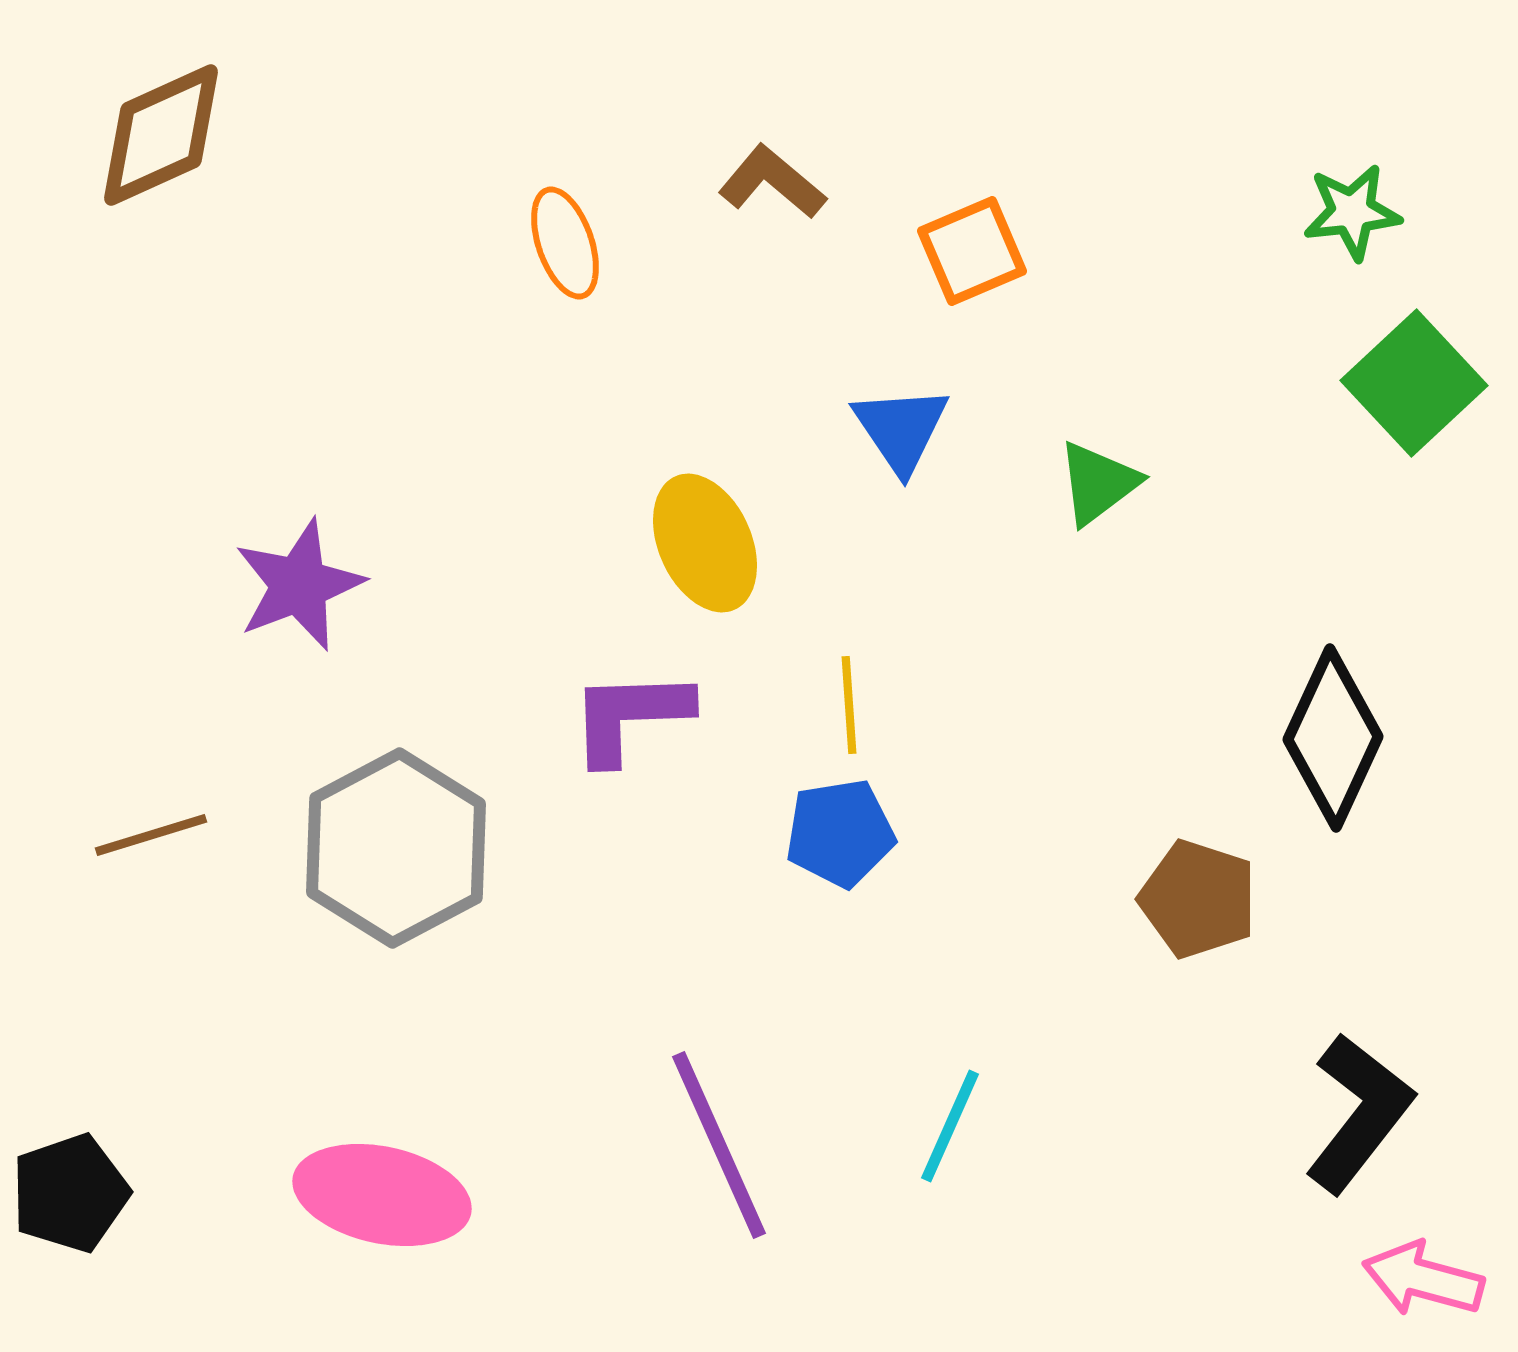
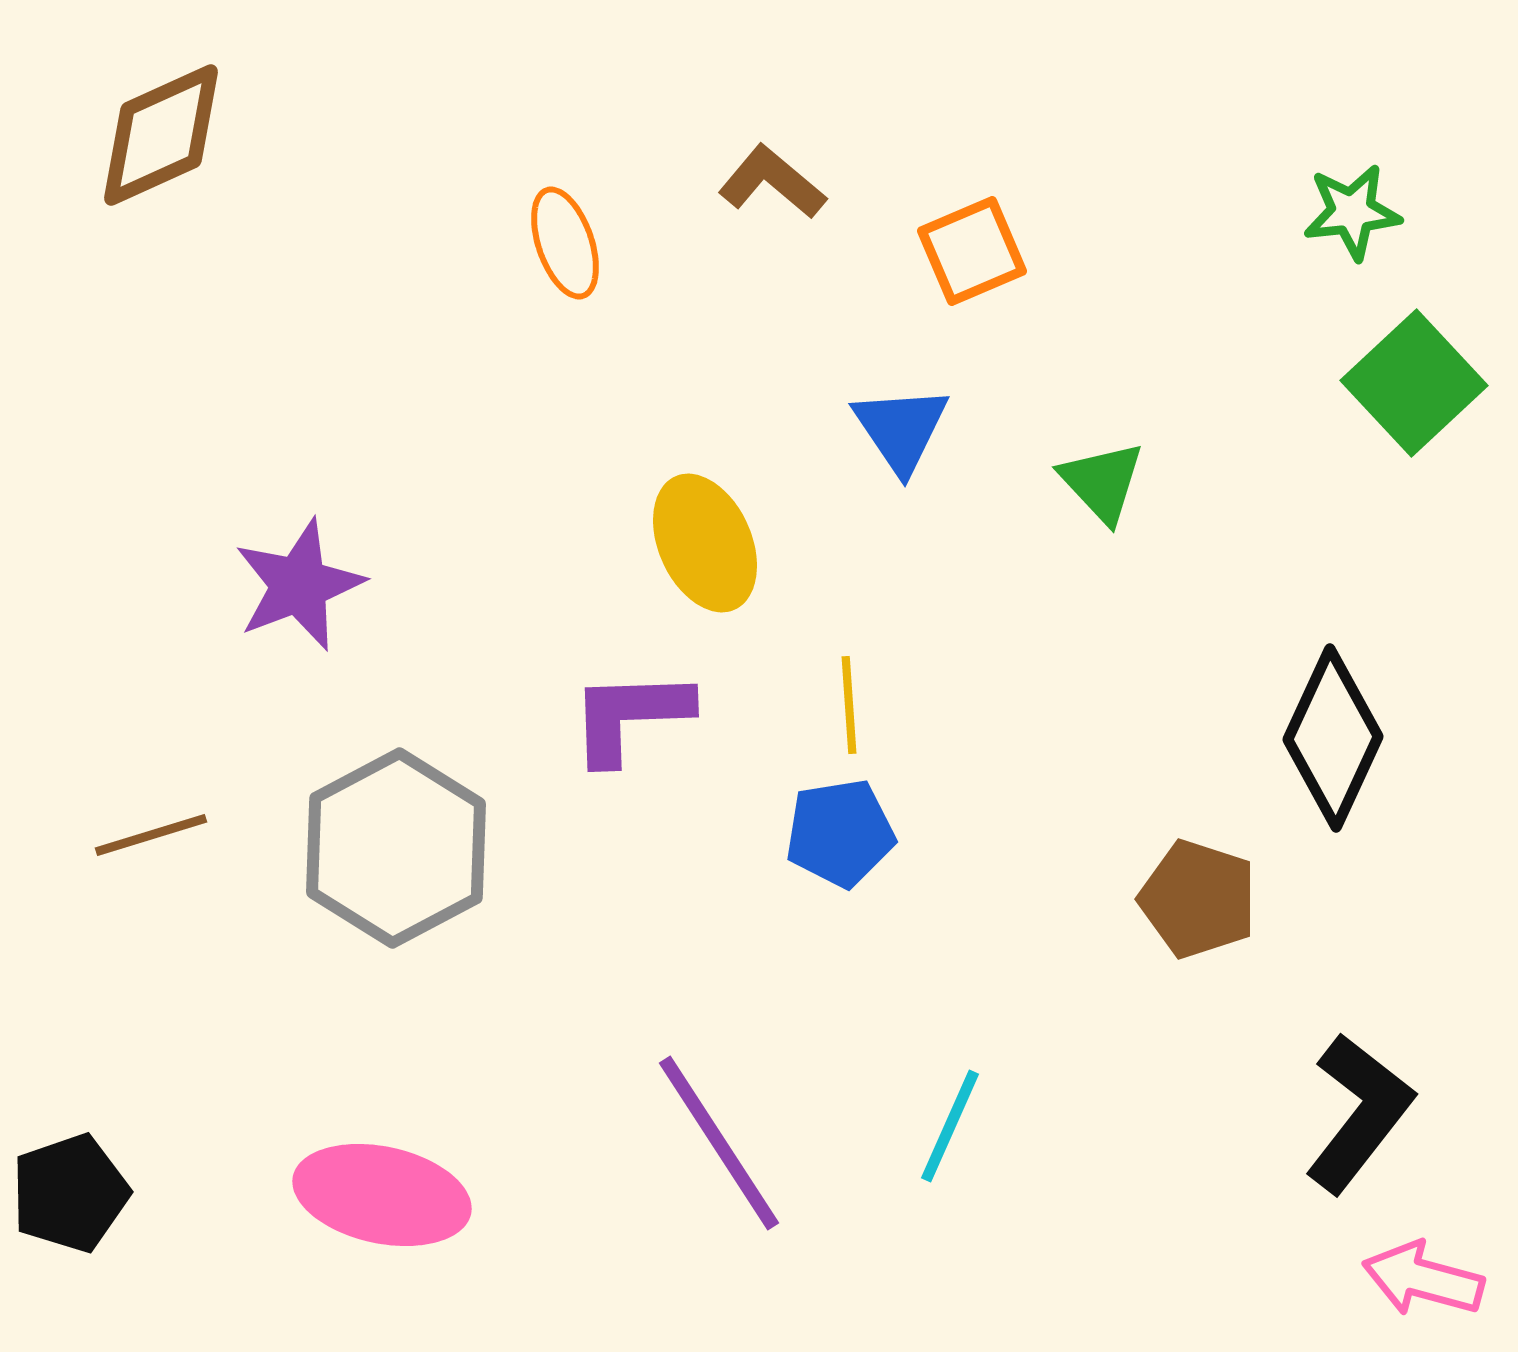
green triangle: moved 4 px right, 1 px up; rotated 36 degrees counterclockwise
purple line: moved 2 px up; rotated 9 degrees counterclockwise
